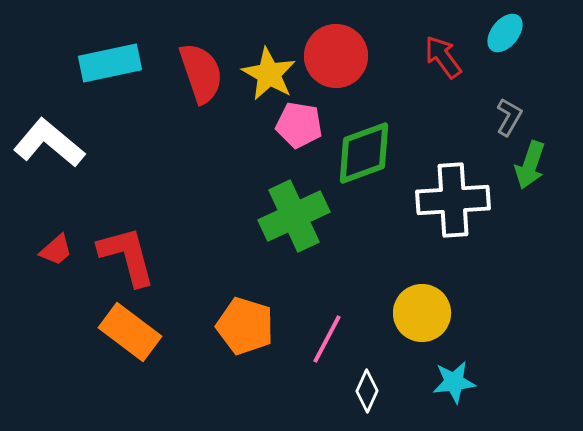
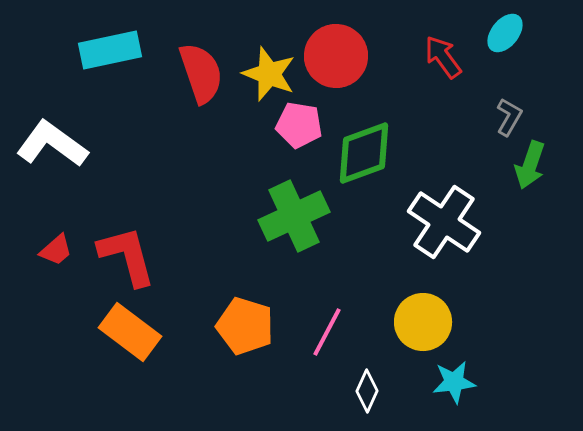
cyan rectangle: moved 13 px up
yellow star: rotated 8 degrees counterclockwise
white L-shape: moved 3 px right, 1 px down; rotated 4 degrees counterclockwise
white cross: moved 9 px left, 22 px down; rotated 38 degrees clockwise
yellow circle: moved 1 px right, 9 px down
pink line: moved 7 px up
